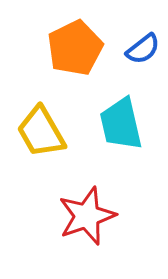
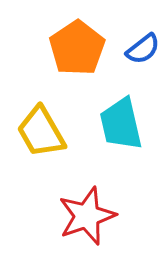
orange pentagon: moved 2 px right; rotated 8 degrees counterclockwise
